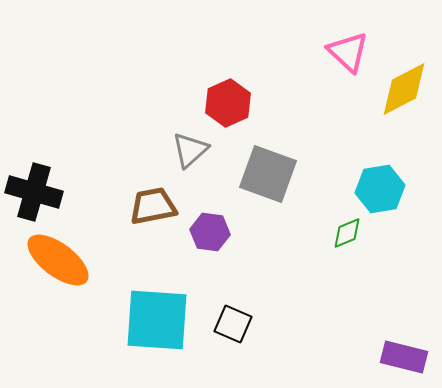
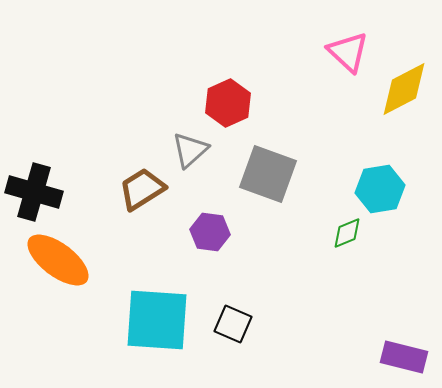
brown trapezoid: moved 11 px left, 17 px up; rotated 21 degrees counterclockwise
